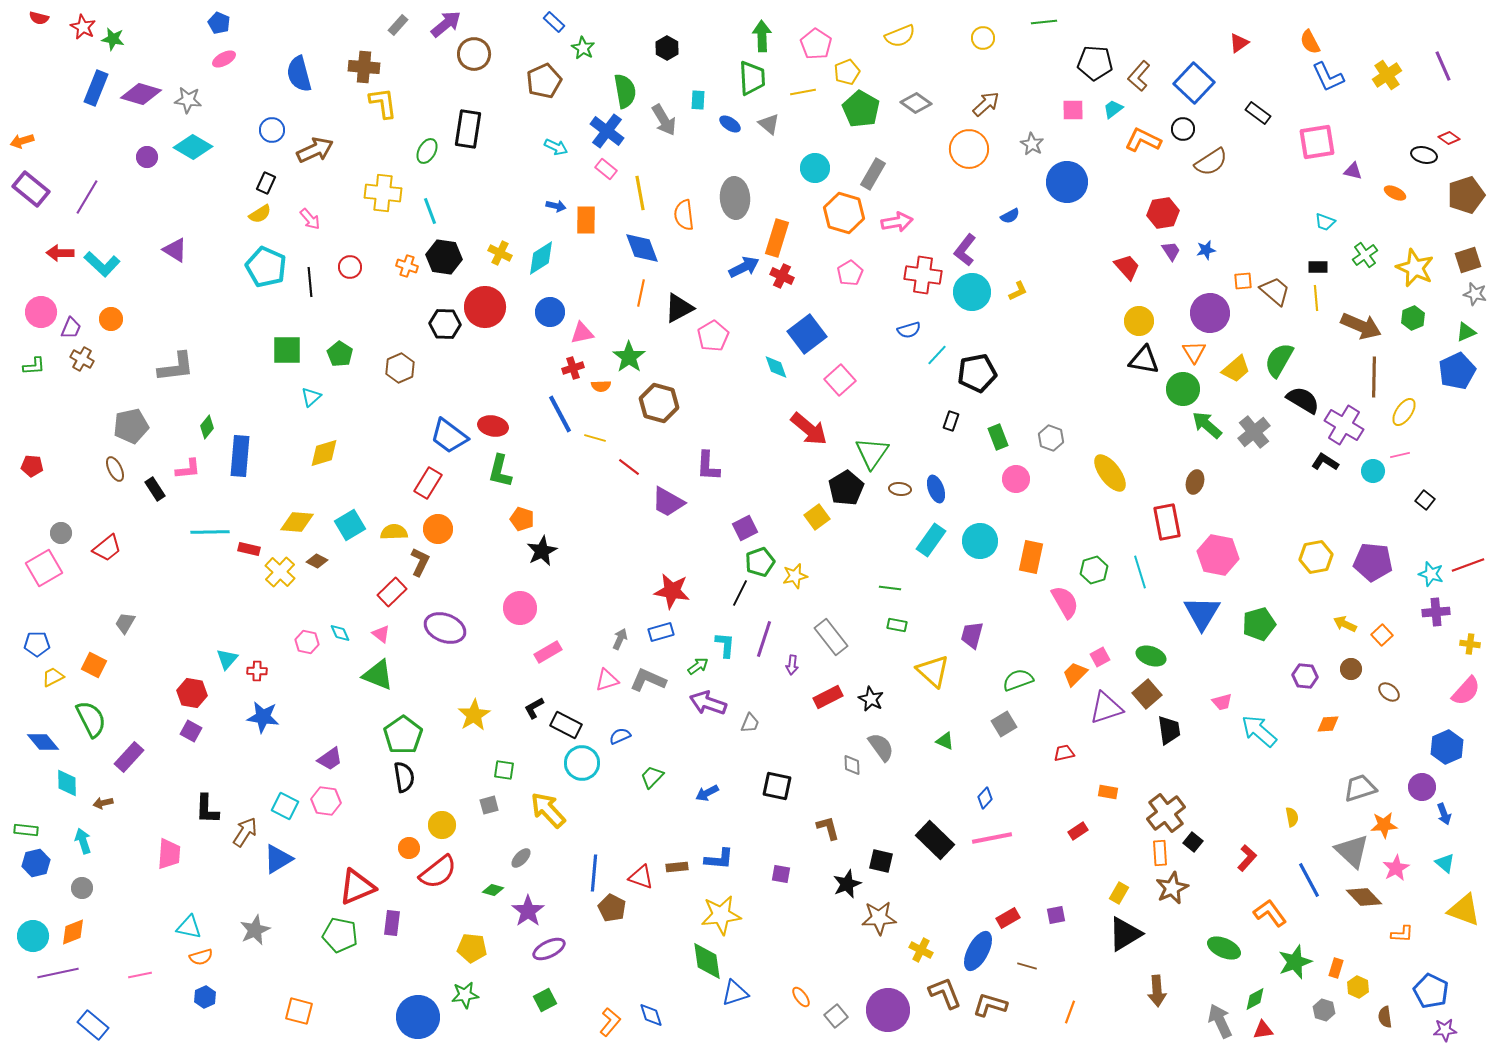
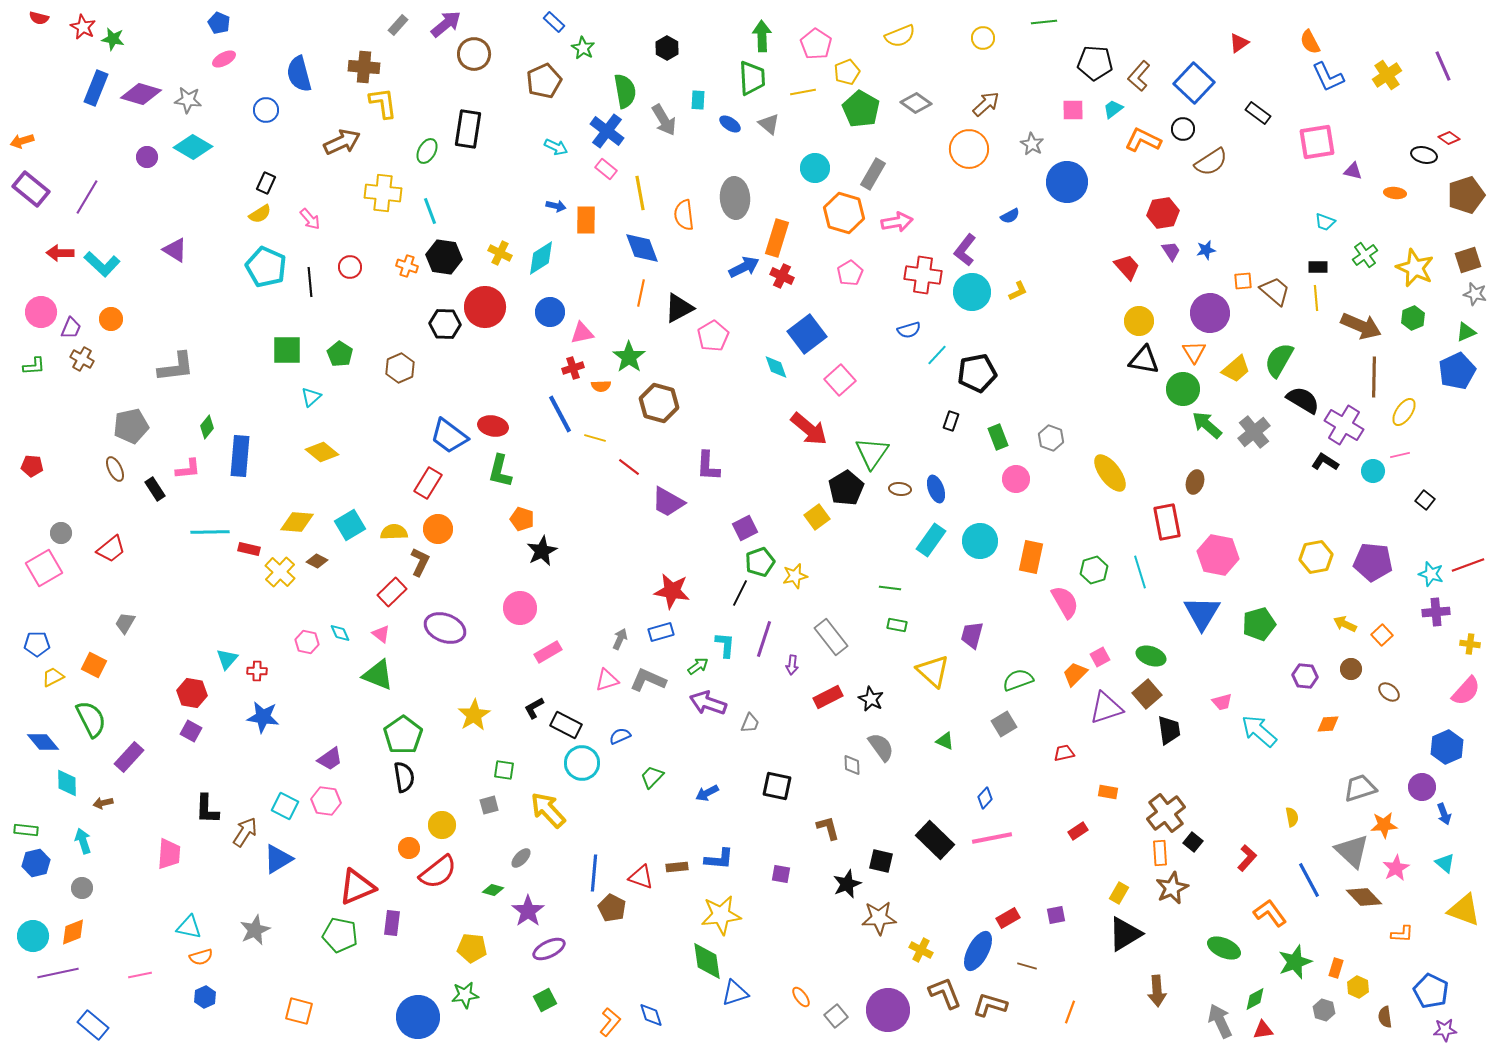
blue circle at (272, 130): moved 6 px left, 20 px up
brown arrow at (315, 150): moved 27 px right, 8 px up
orange ellipse at (1395, 193): rotated 20 degrees counterclockwise
yellow diamond at (324, 453): moved 2 px left, 1 px up; rotated 56 degrees clockwise
red trapezoid at (107, 548): moved 4 px right, 1 px down
